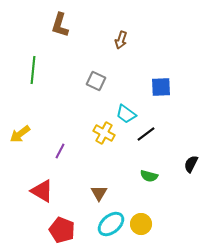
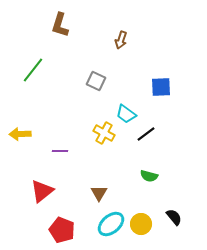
green line: rotated 32 degrees clockwise
yellow arrow: rotated 35 degrees clockwise
purple line: rotated 63 degrees clockwise
black semicircle: moved 17 px left, 53 px down; rotated 114 degrees clockwise
red triangle: rotated 50 degrees clockwise
